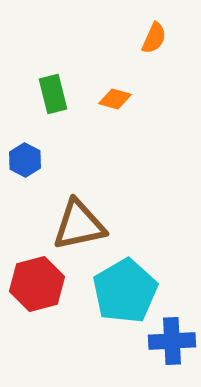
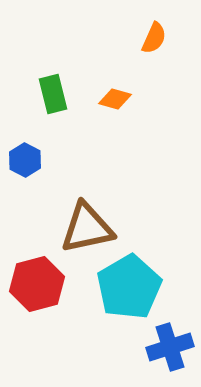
brown triangle: moved 8 px right, 3 px down
cyan pentagon: moved 4 px right, 4 px up
blue cross: moved 2 px left, 6 px down; rotated 15 degrees counterclockwise
